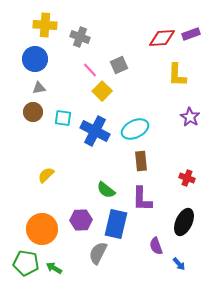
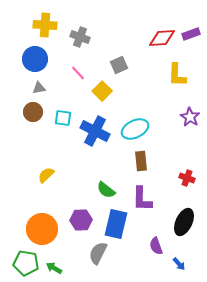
pink line: moved 12 px left, 3 px down
